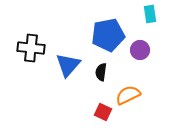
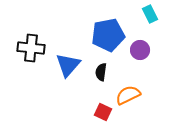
cyan rectangle: rotated 18 degrees counterclockwise
